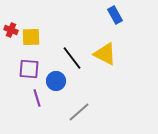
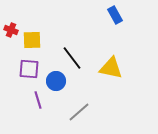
yellow square: moved 1 px right, 3 px down
yellow triangle: moved 6 px right, 14 px down; rotated 15 degrees counterclockwise
purple line: moved 1 px right, 2 px down
